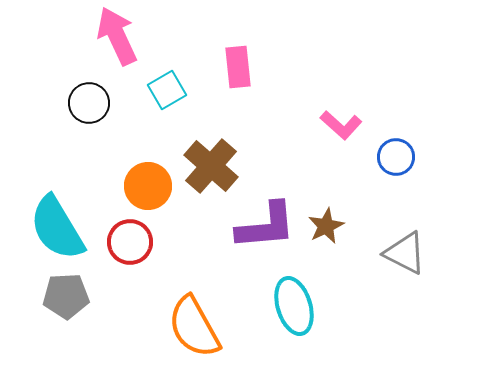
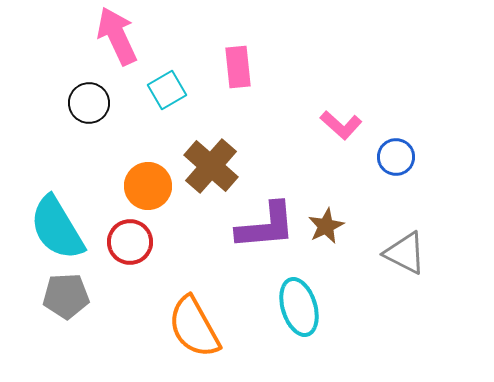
cyan ellipse: moved 5 px right, 1 px down
